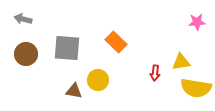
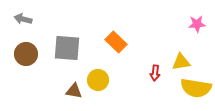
pink star: moved 2 px down
